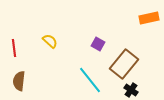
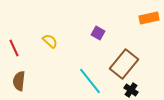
purple square: moved 11 px up
red line: rotated 18 degrees counterclockwise
cyan line: moved 1 px down
